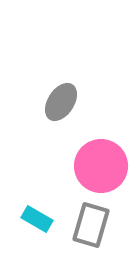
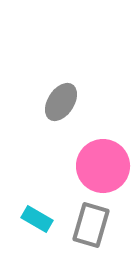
pink circle: moved 2 px right
